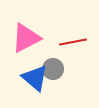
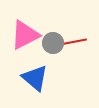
pink triangle: moved 1 px left, 3 px up
gray circle: moved 26 px up
